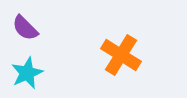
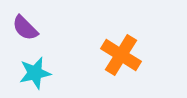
cyan star: moved 8 px right; rotated 12 degrees clockwise
